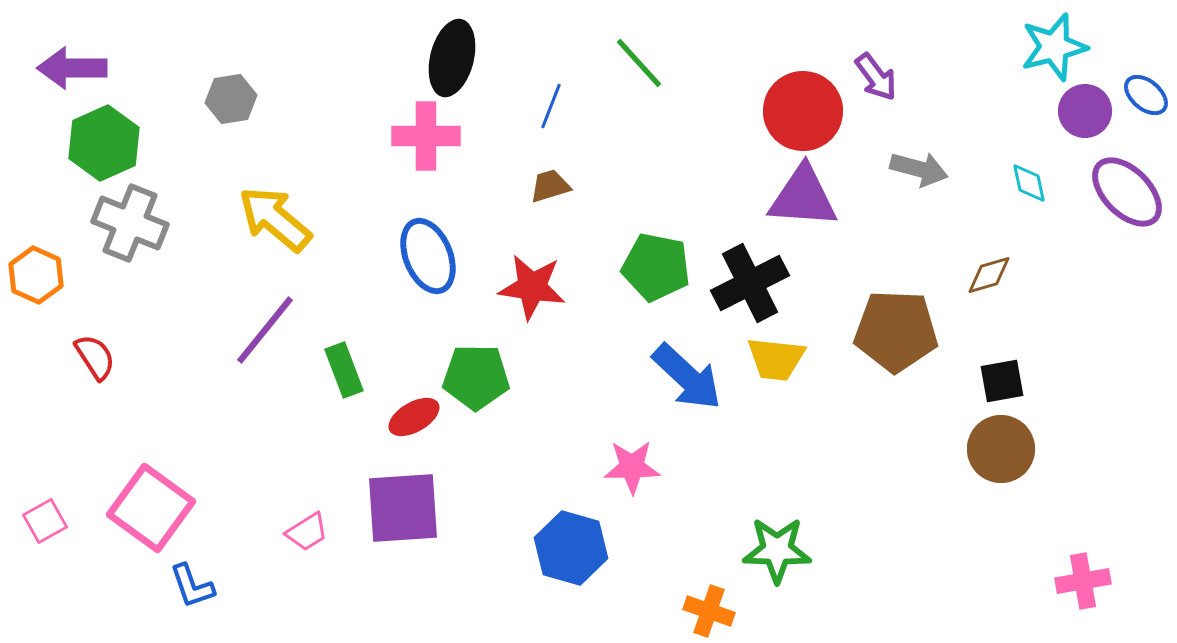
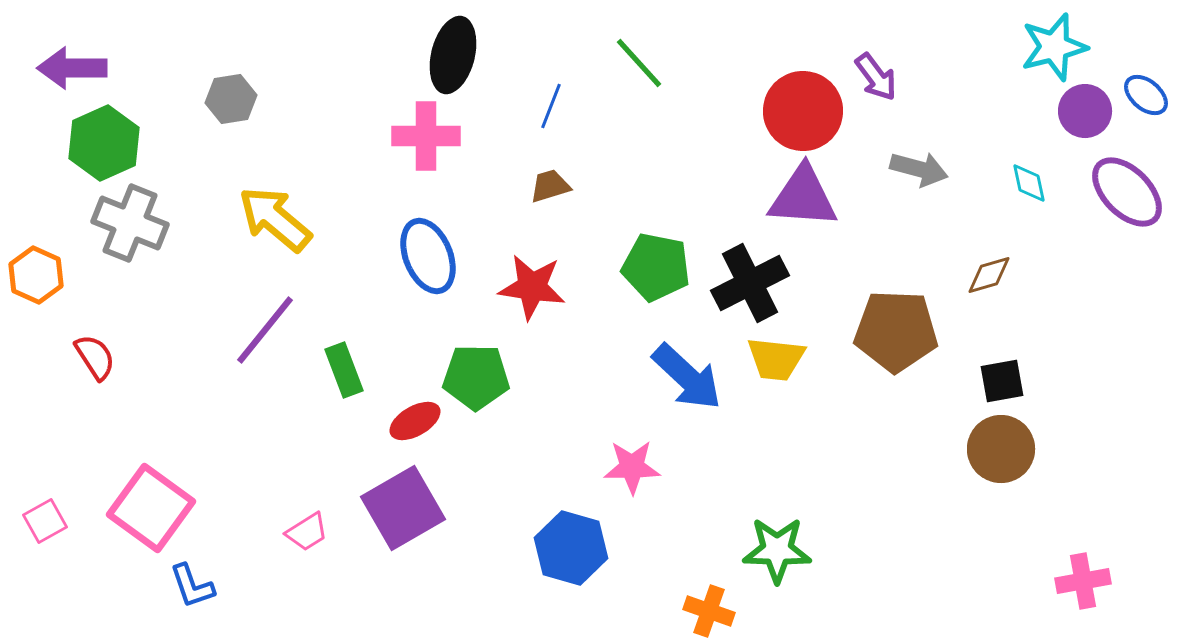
black ellipse at (452, 58): moved 1 px right, 3 px up
red ellipse at (414, 417): moved 1 px right, 4 px down
purple square at (403, 508): rotated 26 degrees counterclockwise
